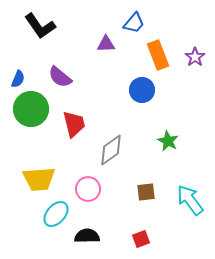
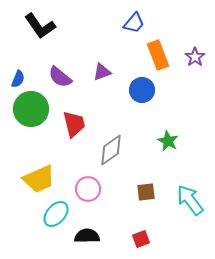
purple triangle: moved 4 px left, 28 px down; rotated 18 degrees counterclockwise
yellow trapezoid: rotated 20 degrees counterclockwise
